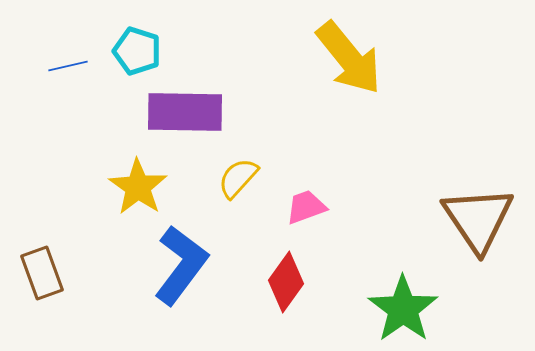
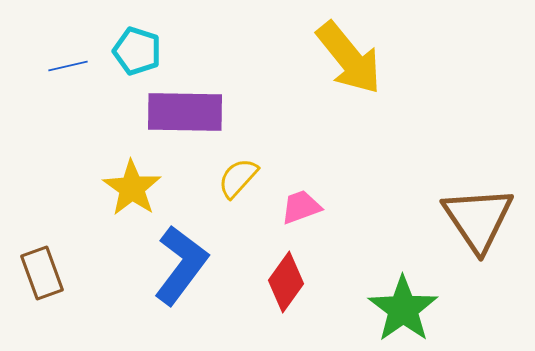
yellow star: moved 6 px left, 1 px down
pink trapezoid: moved 5 px left
